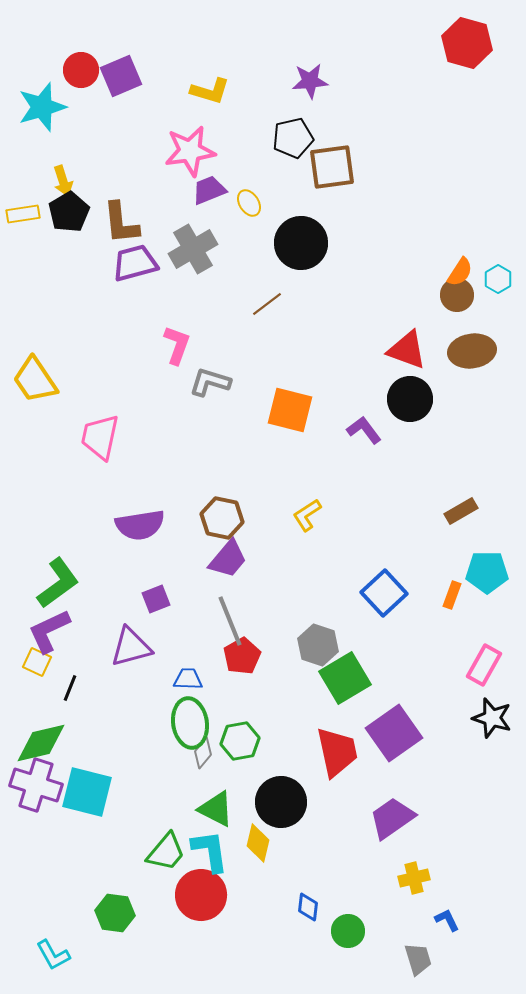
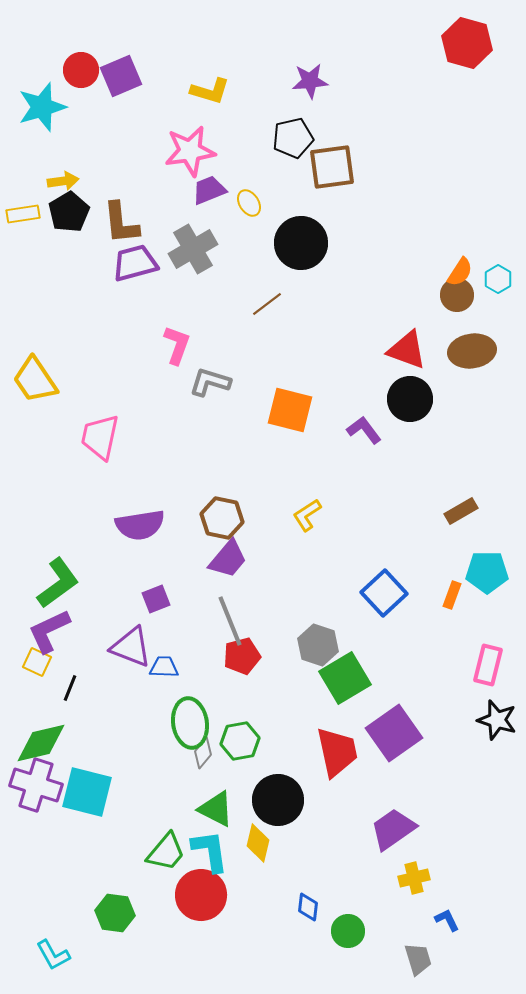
yellow arrow at (63, 181): rotated 80 degrees counterclockwise
purple triangle at (131, 647): rotated 36 degrees clockwise
red pentagon at (242, 656): rotated 15 degrees clockwise
pink rectangle at (484, 665): moved 4 px right; rotated 15 degrees counterclockwise
blue trapezoid at (188, 679): moved 24 px left, 12 px up
black star at (492, 718): moved 5 px right, 2 px down
black circle at (281, 802): moved 3 px left, 2 px up
purple trapezoid at (392, 818): moved 1 px right, 11 px down
